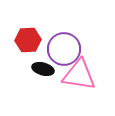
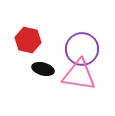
red hexagon: rotated 15 degrees clockwise
purple circle: moved 18 px right
